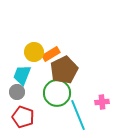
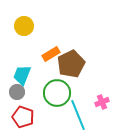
yellow circle: moved 10 px left, 26 px up
brown pentagon: moved 7 px right, 6 px up
pink cross: rotated 16 degrees counterclockwise
